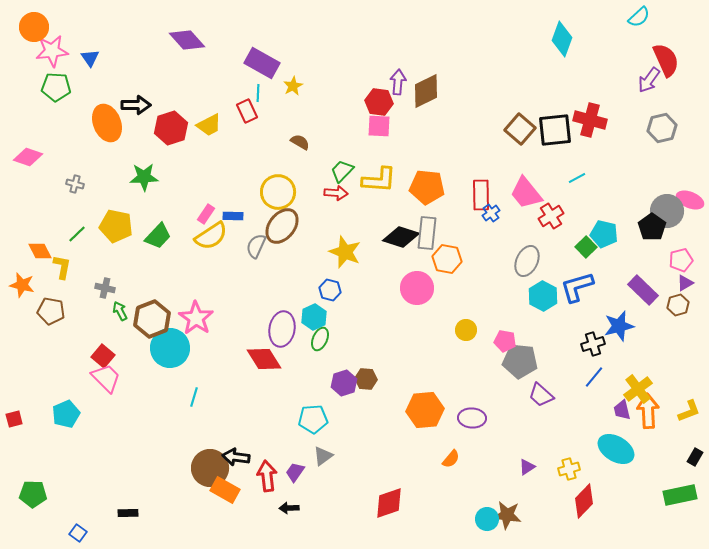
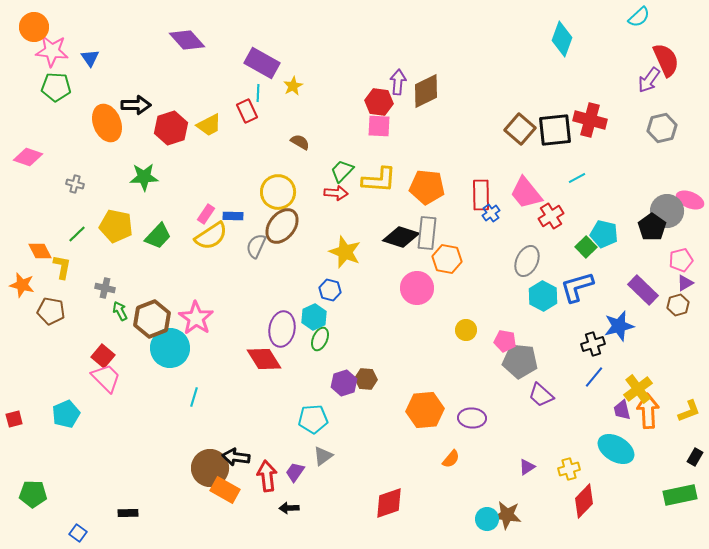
pink star at (52, 51): rotated 12 degrees clockwise
